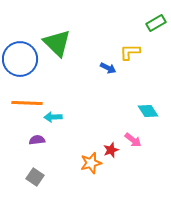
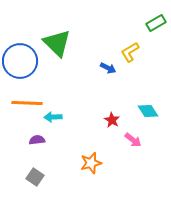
yellow L-shape: rotated 30 degrees counterclockwise
blue circle: moved 2 px down
red star: moved 1 px right, 30 px up; rotated 21 degrees counterclockwise
